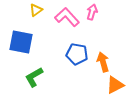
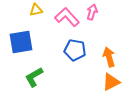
yellow triangle: rotated 24 degrees clockwise
blue square: rotated 20 degrees counterclockwise
blue pentagon: moved 2 px left, 4 px up
orange arrow: moved 6 px right, 5 px up
orange triangle: moved 4 px left, 3 px up
